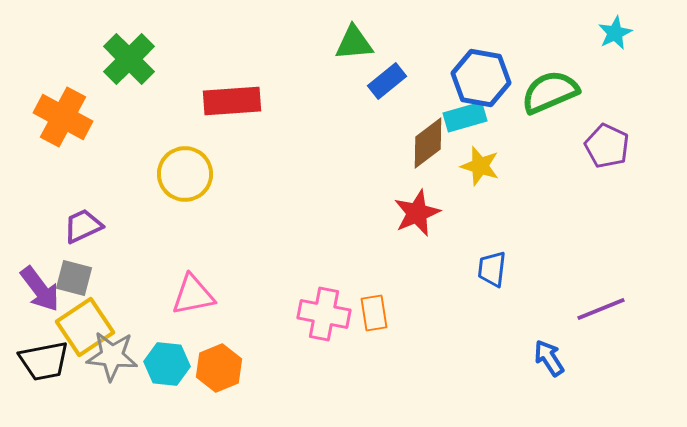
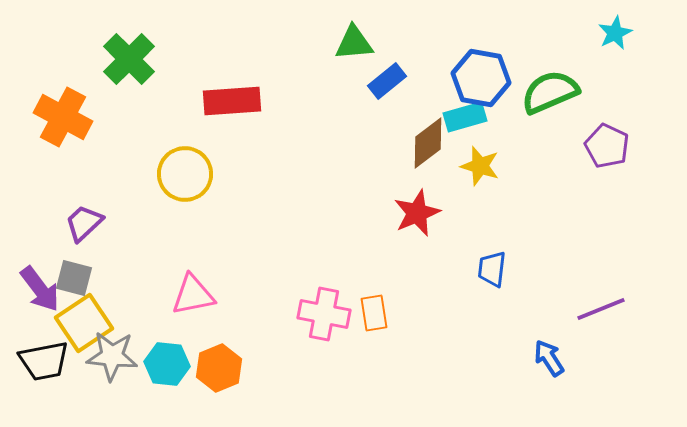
purple trapezoid: moved 1 px right, 3 px up; rotated 18 degrees counterclockwise
yellow square: moved 1 px left, 4 px up
